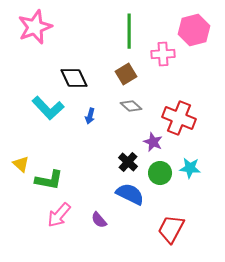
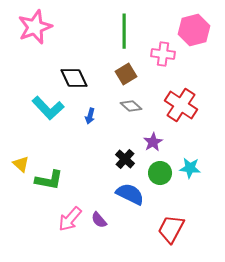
green line: moved 5 px left
pink cross: rotated 10 degrees clockwise
red cross: moved 2 px right, 13 px up; rotated 12 degrees clockwise
purple star: rotated 18 degrees clockwise
black cross: moved 3 px left, 3 px up
pink arrow: moved 11 px right, 4 px down
